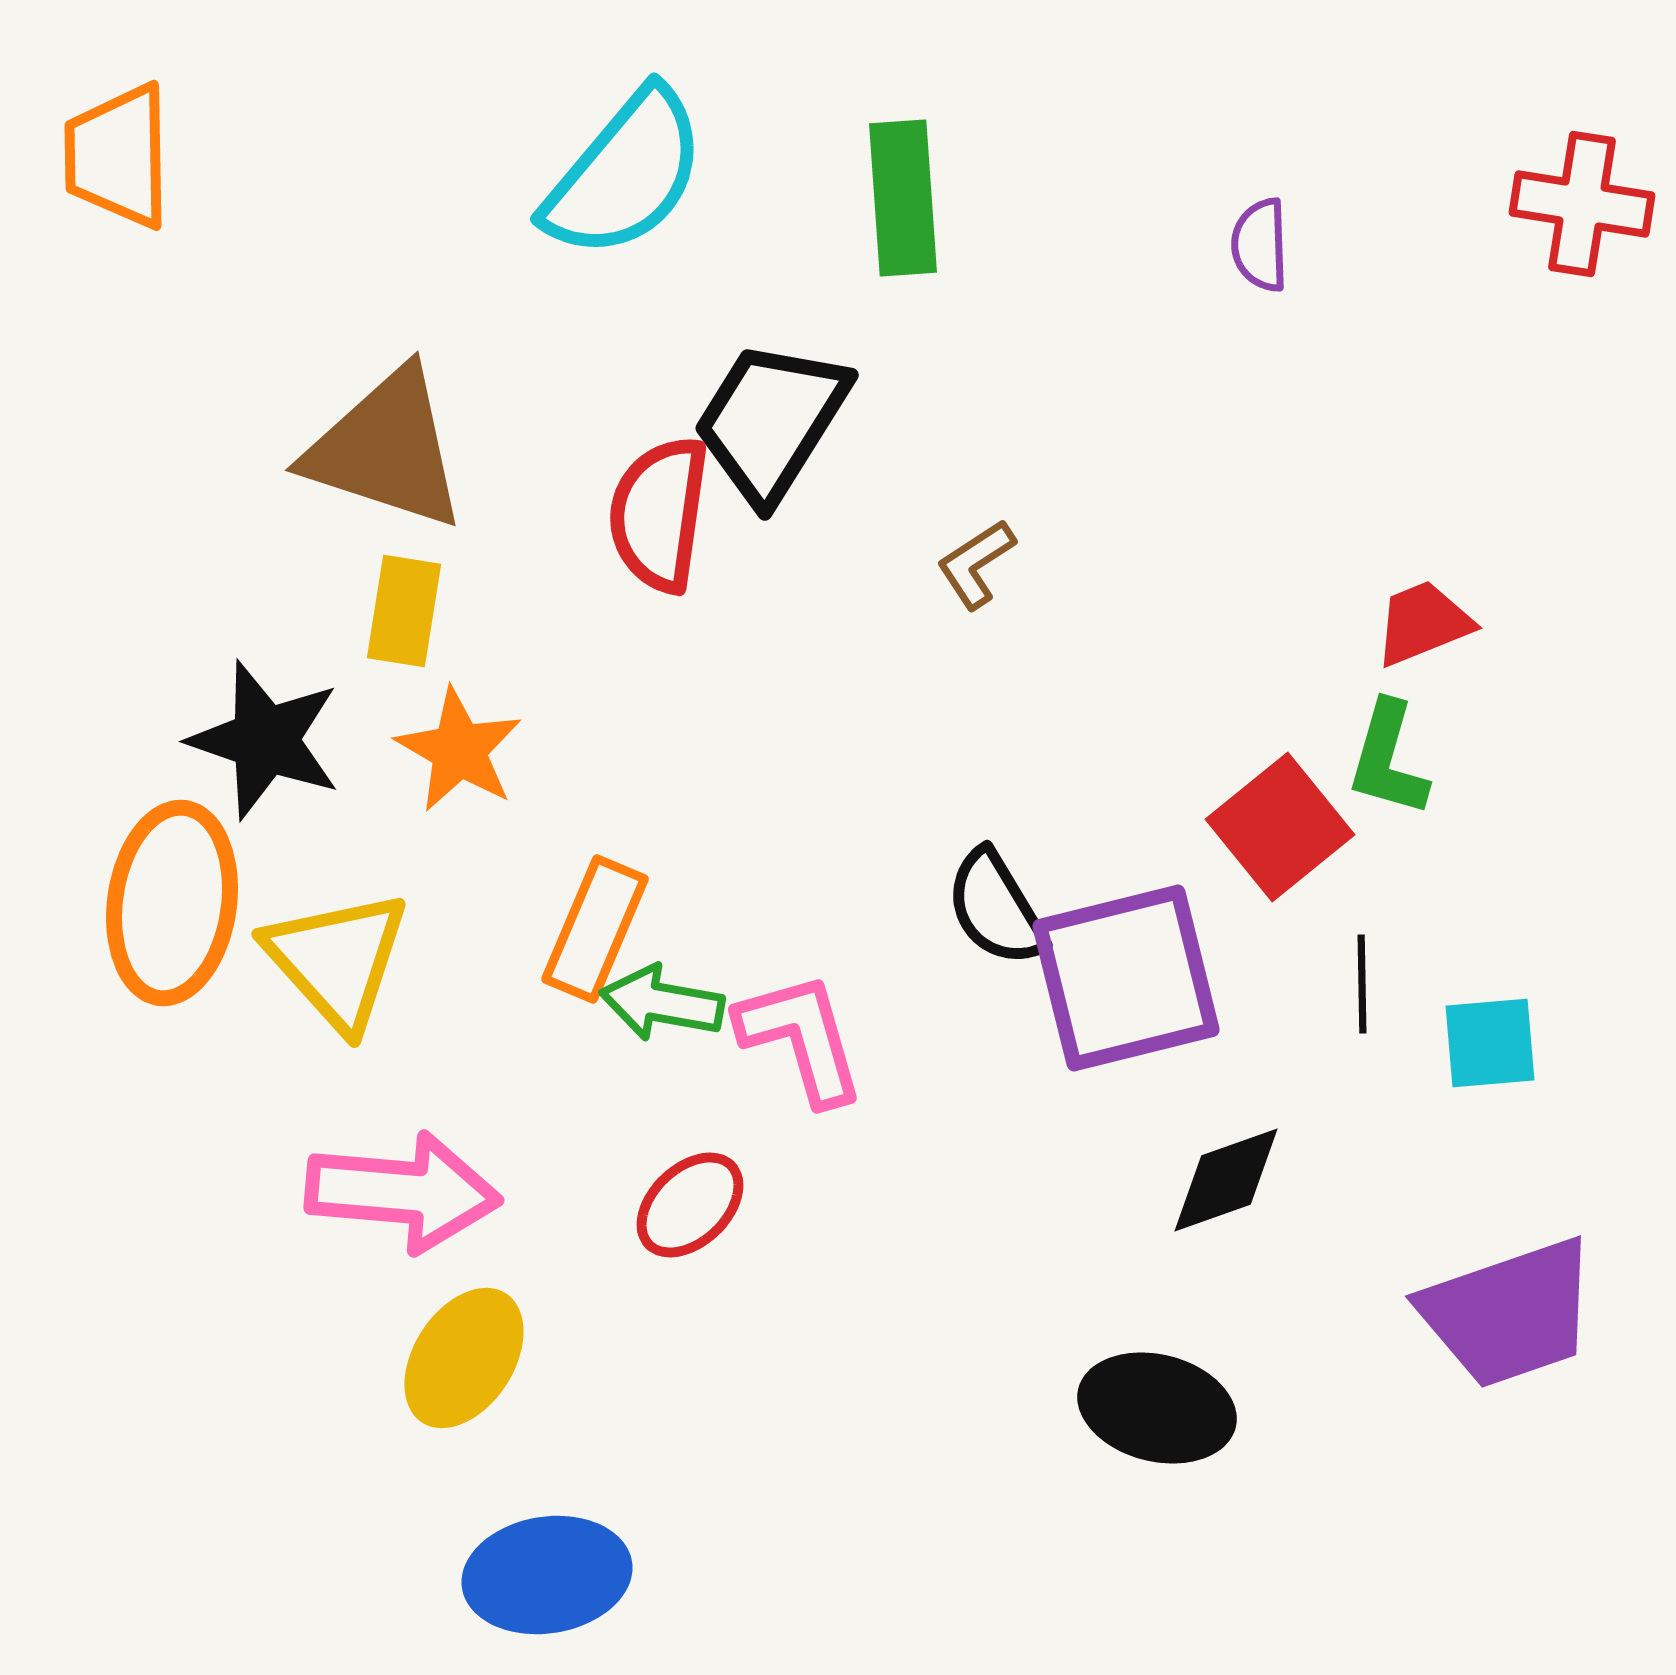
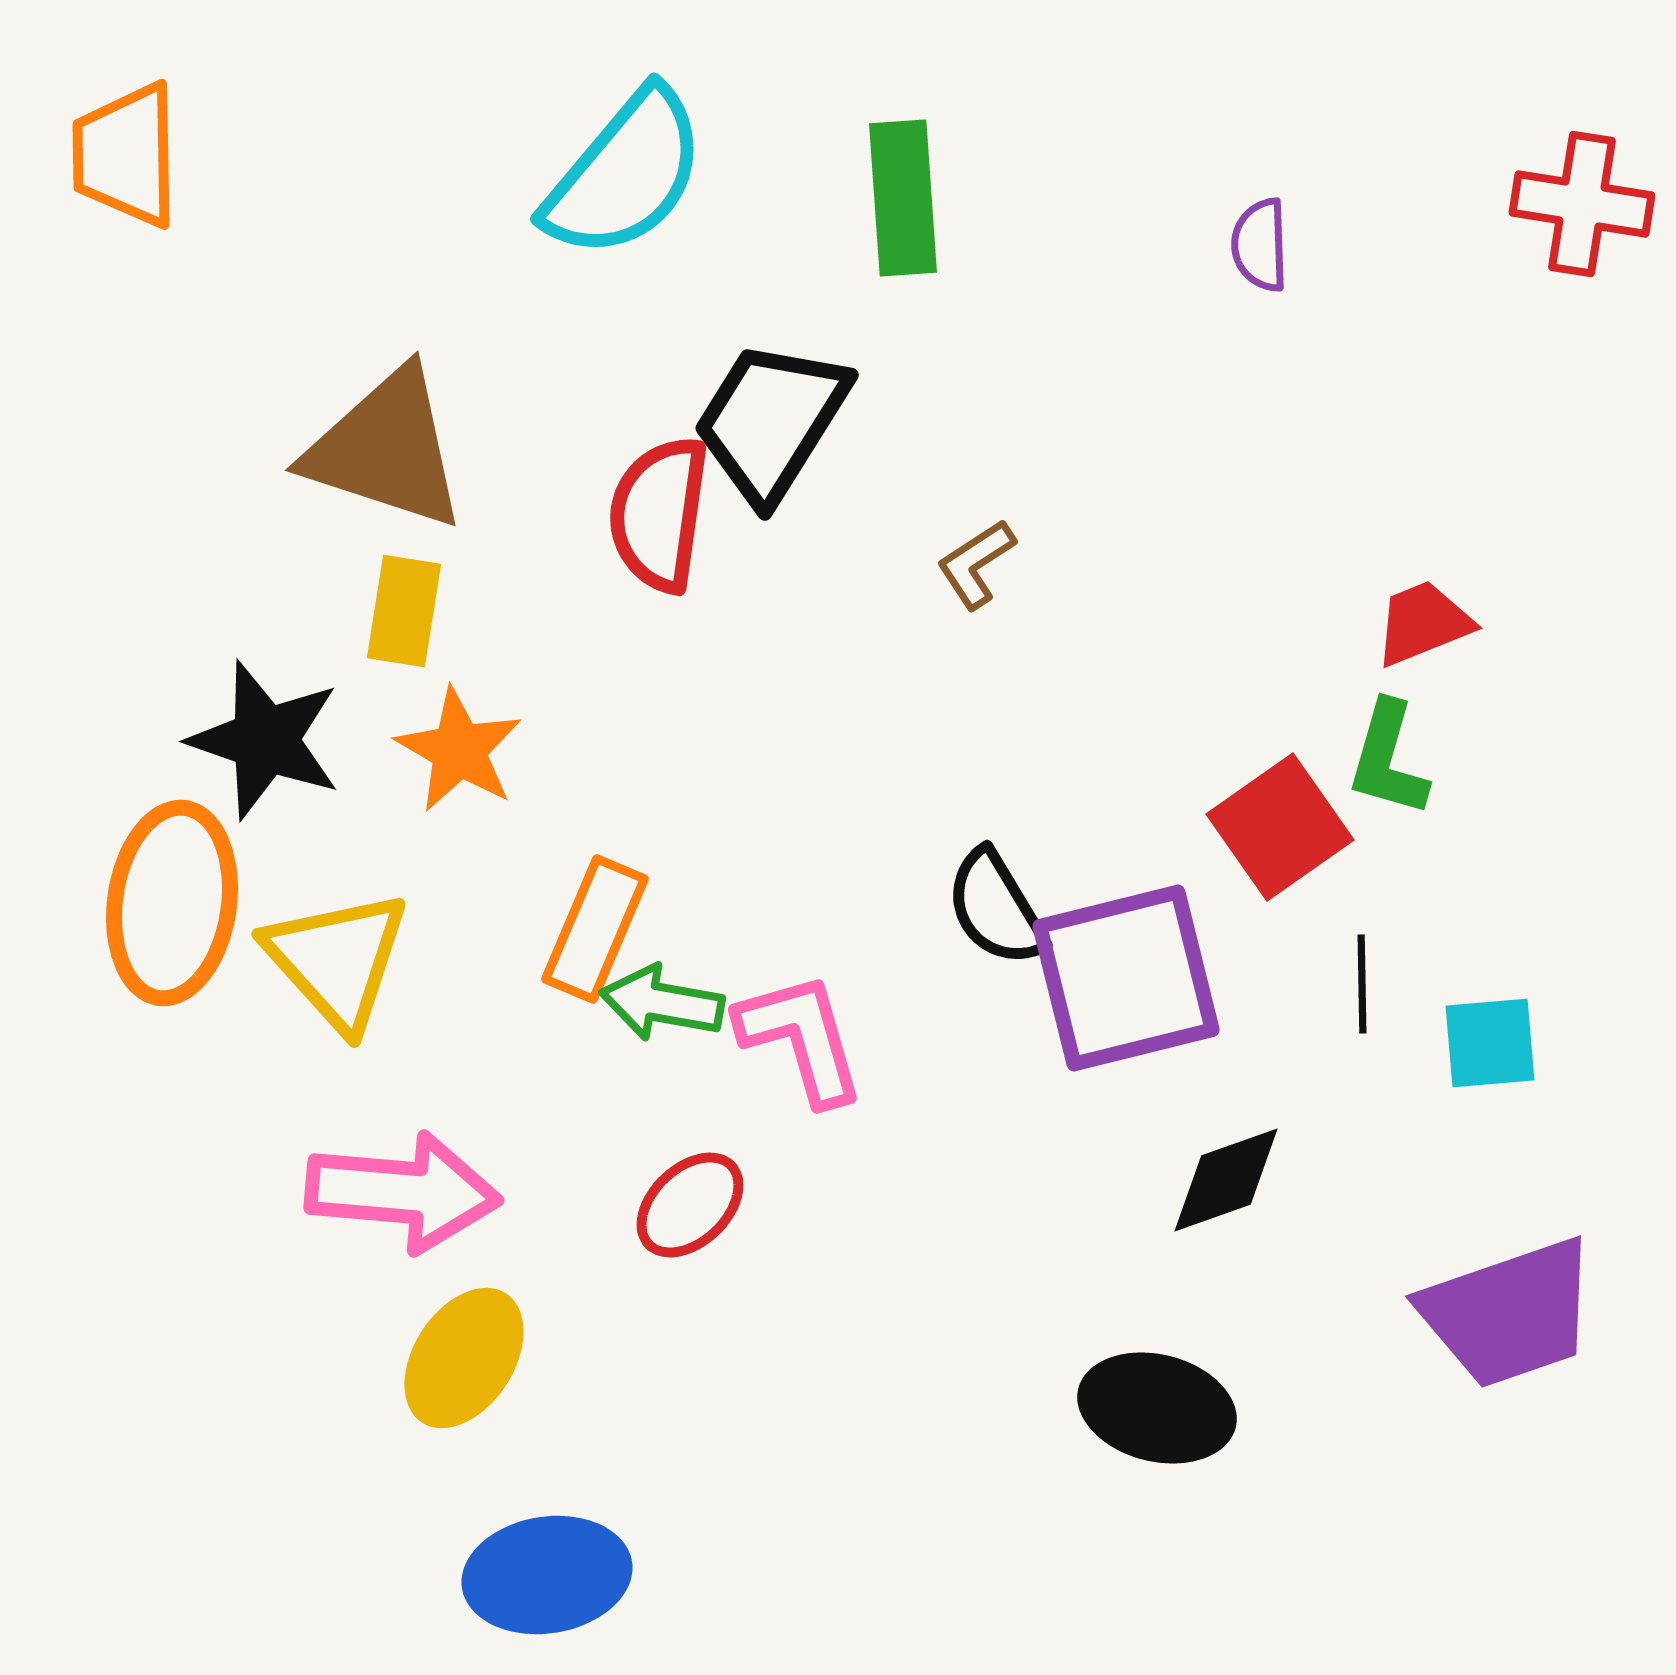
orange trapezoid: moved 8 px right, 1 px up
red square: rotated 4 degrees clockwise
